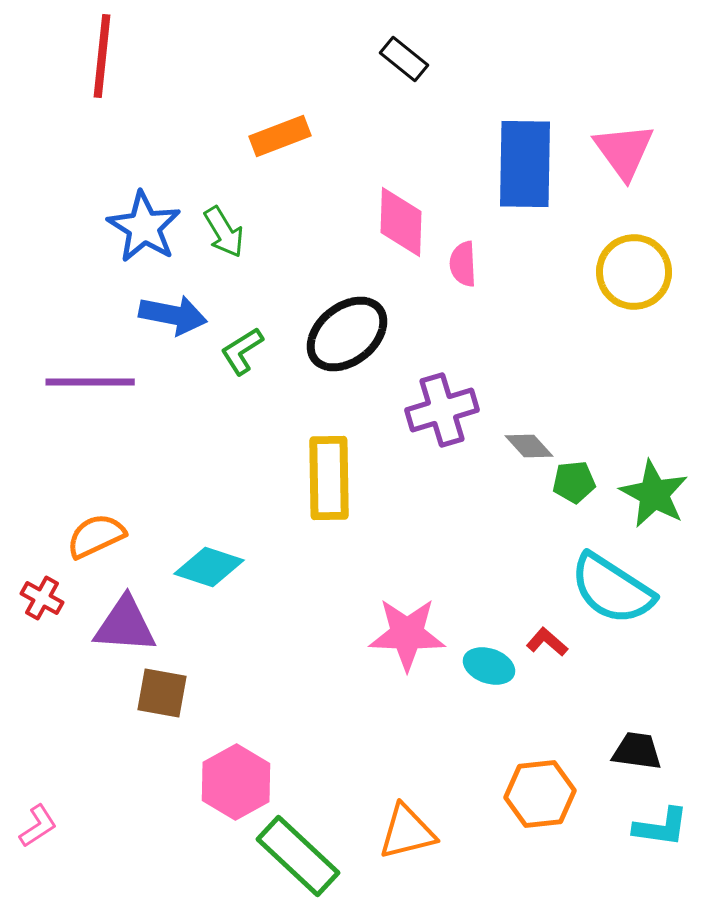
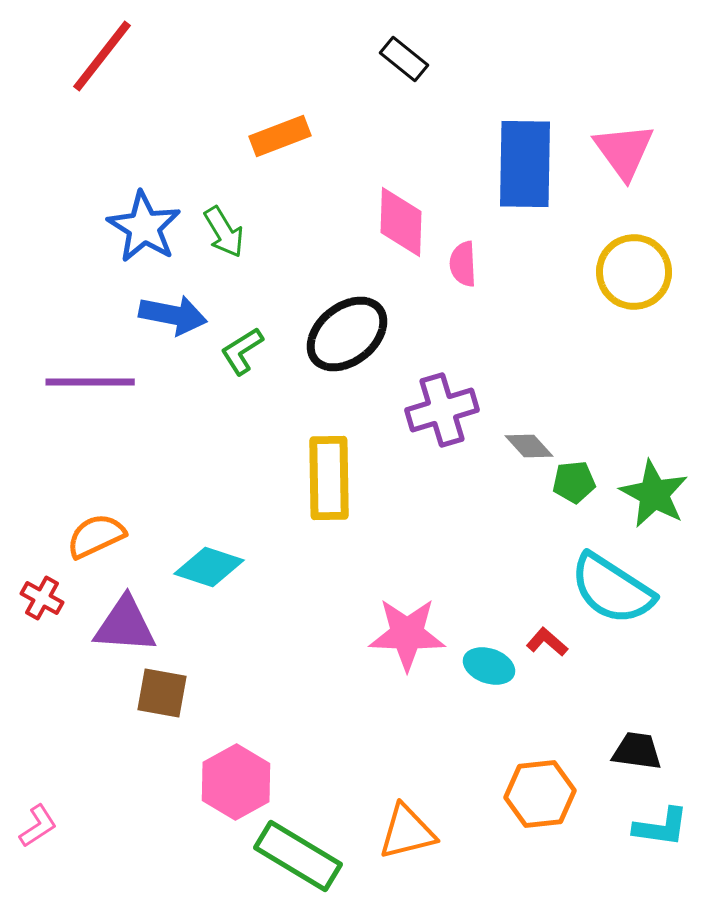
red line: rotated 32 degrees clockwise
green rectangle: rotated 12 degrees counterclockwise
